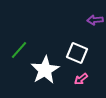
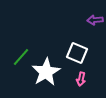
green line: moved 2 px right, 7 px down
white star: moved 1 px right, 2 px down
pink arrow: rotated 40 degrees counterclockwise
